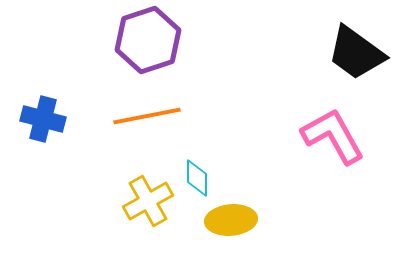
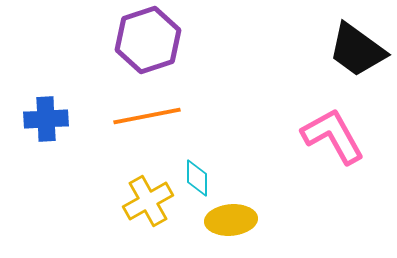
black trapezoid: moved 1 px right, 3 px up
blue cross: moved 3 px right; rotated 18 degrees counterclockwise
